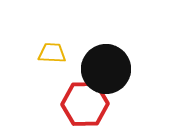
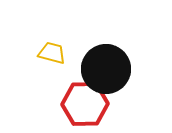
yellow trapezoid: rotated 12 degrees clockwise
